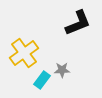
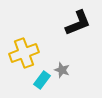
yellow cross: rotated 16 degrees clockwise
gray star: rotated 21 degrees clockwise
